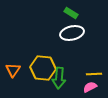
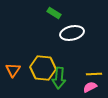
green rectangle: moved 17 px left
